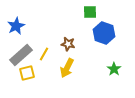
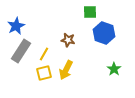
brown star: moved 4 px up
gray rectangle: moved 4 px up; rotated 15 degrees counterclockwise
yellow arrow: moved 1 px left, 2 px down
yellow square: moved 17 px right
